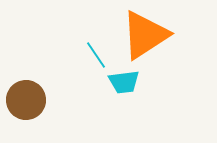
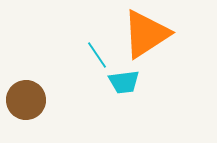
orange triangle: moved 1 px right, 1 px up
cyan line: moved 1 px right
